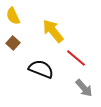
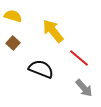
yellow semicircle: rotated 132 degrees clockwise
red line: moved 3 px right
